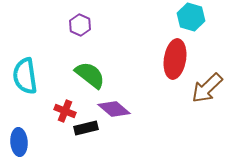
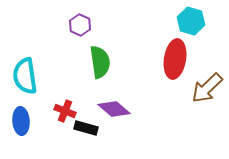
cyan hexagon: moved 4 px down
green semicircle: moved 10 px right, 13 px up; rotated 44 degrees clockwise
black rectangle: rotated 30 degrees clockwise
blue ellipse: moved 2 px right, 21 px up
